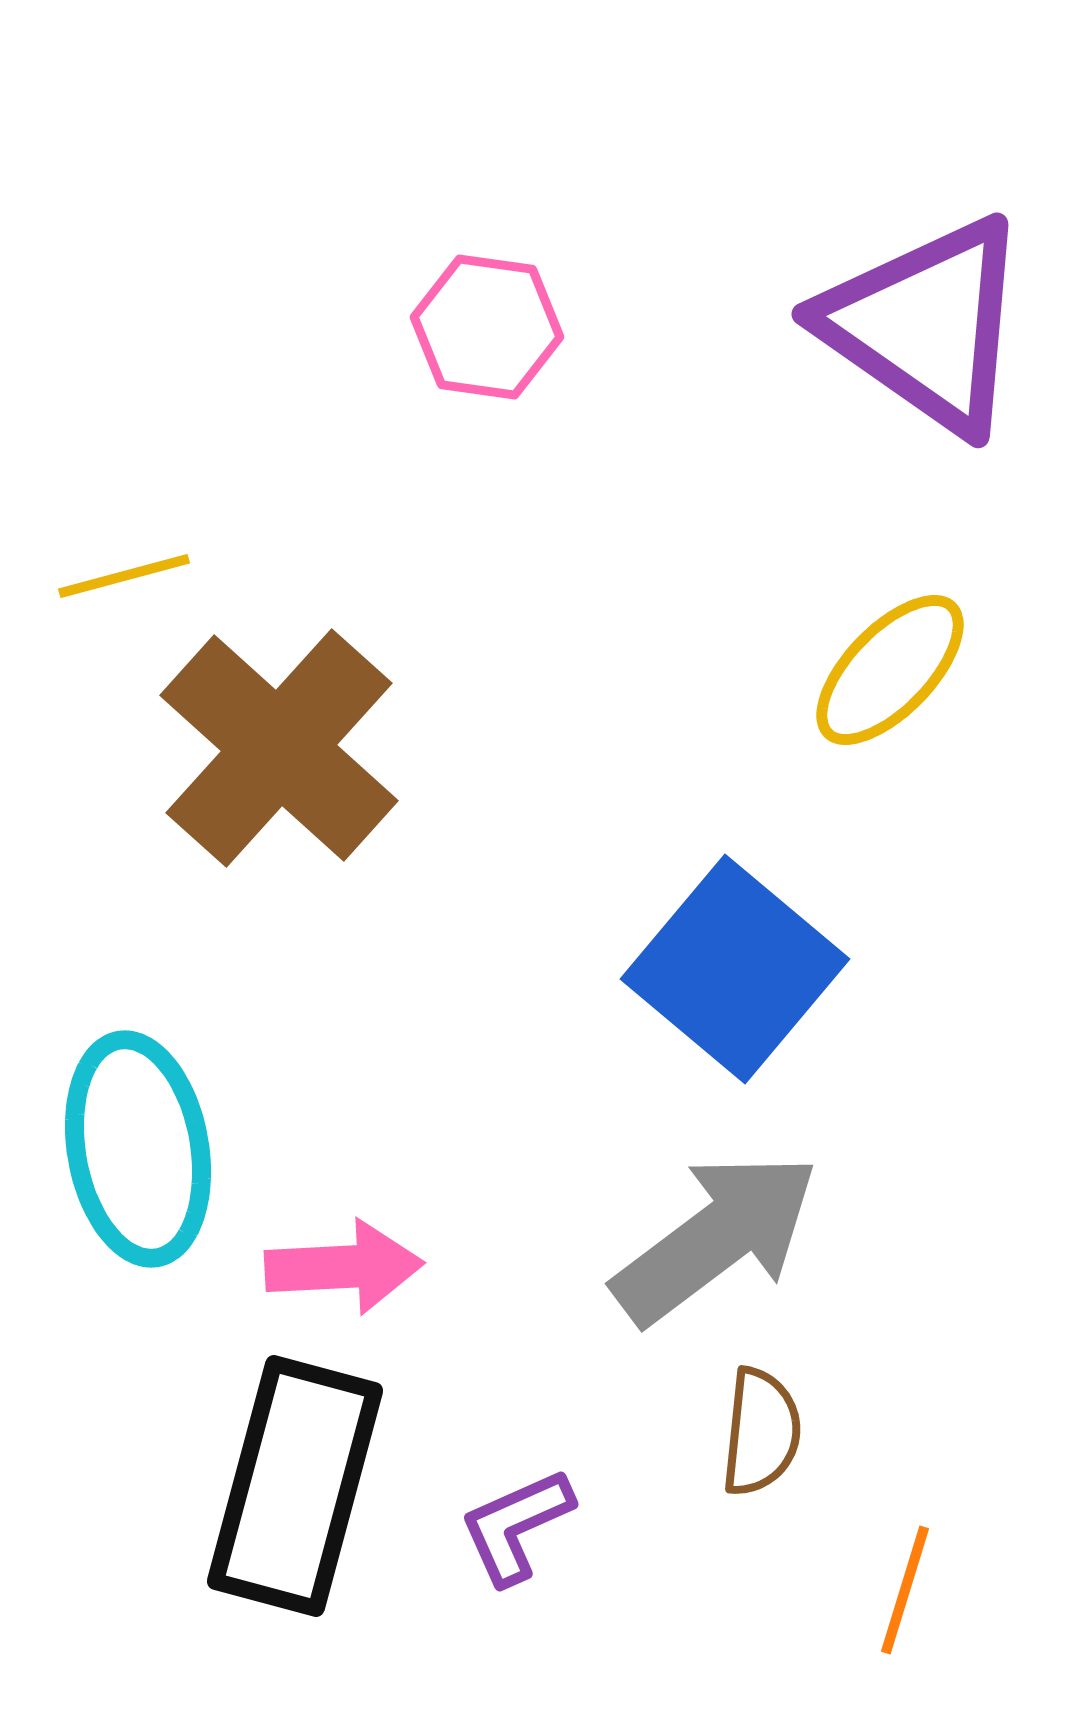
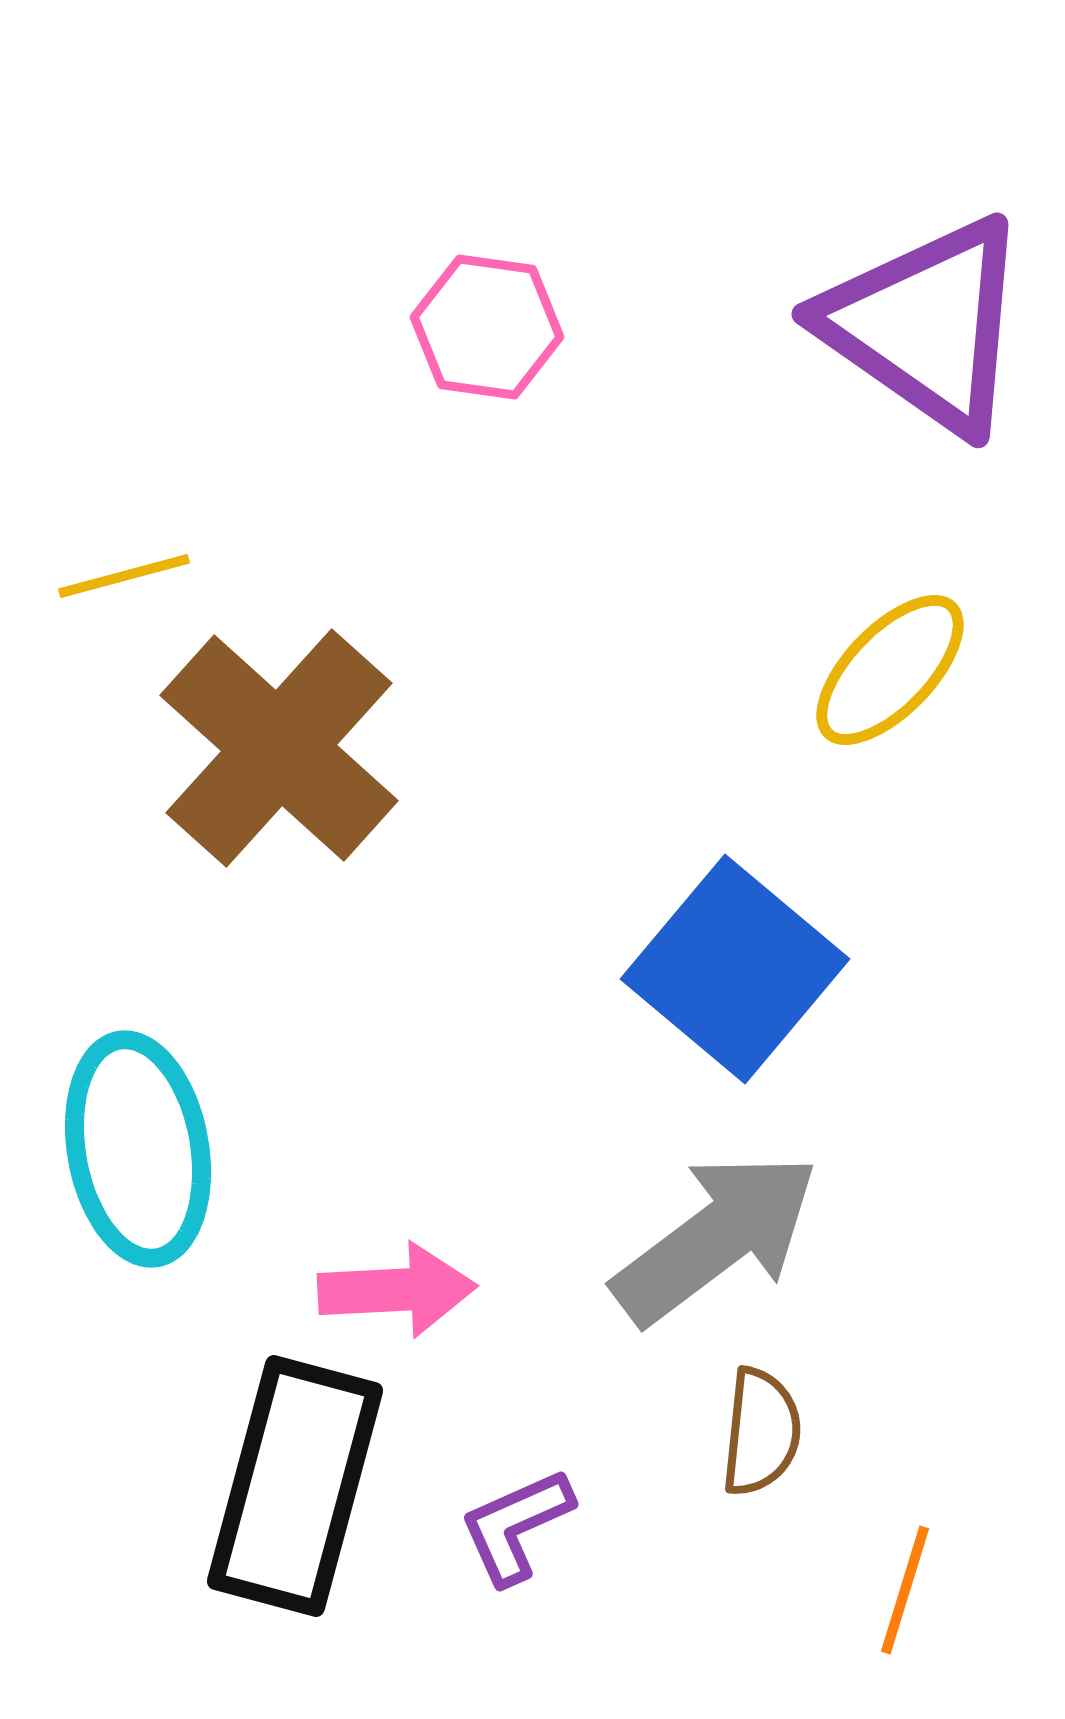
pink arrow: moved 53 px right, 23 px down
